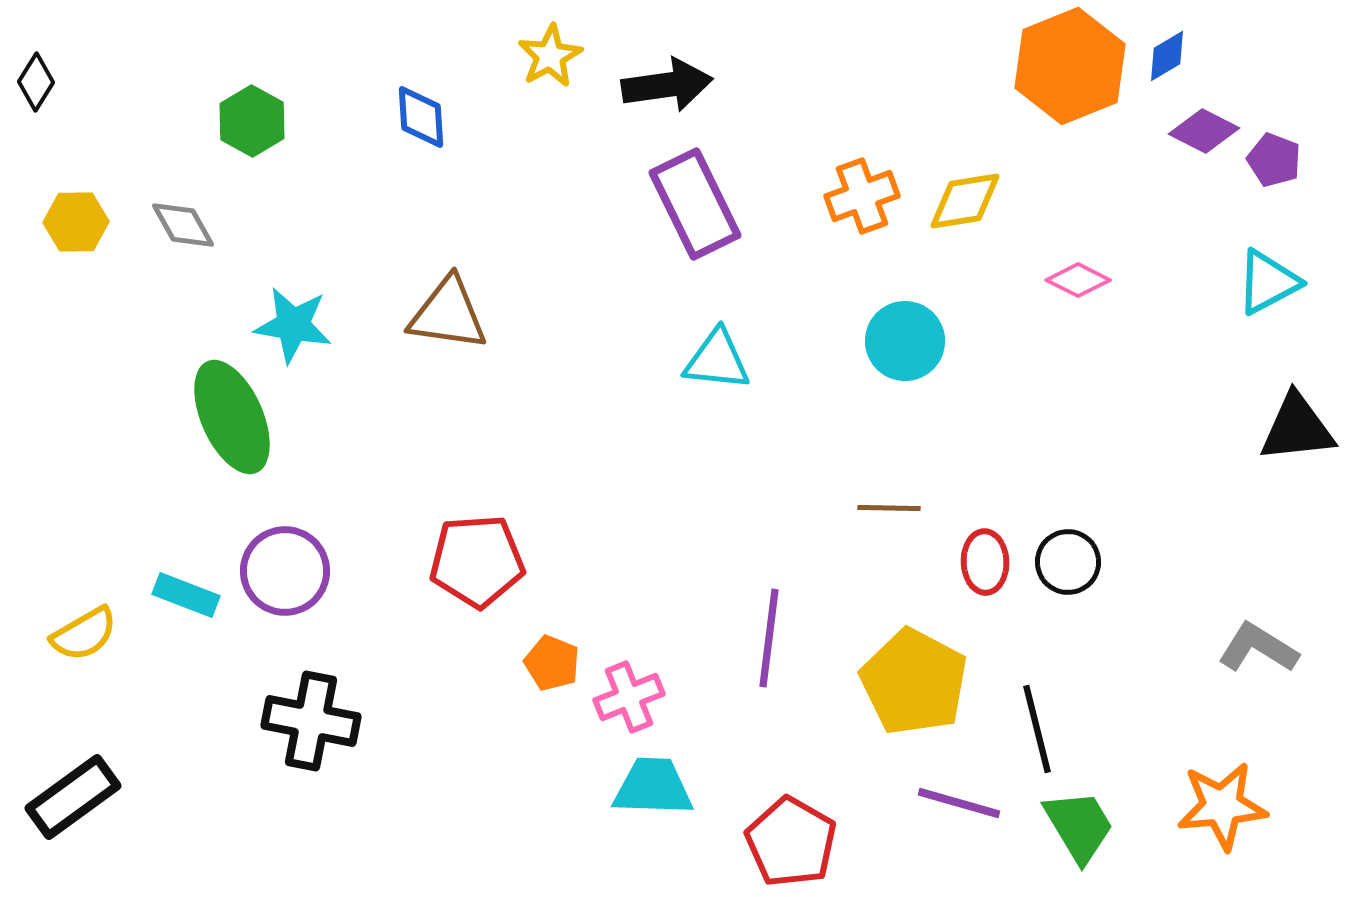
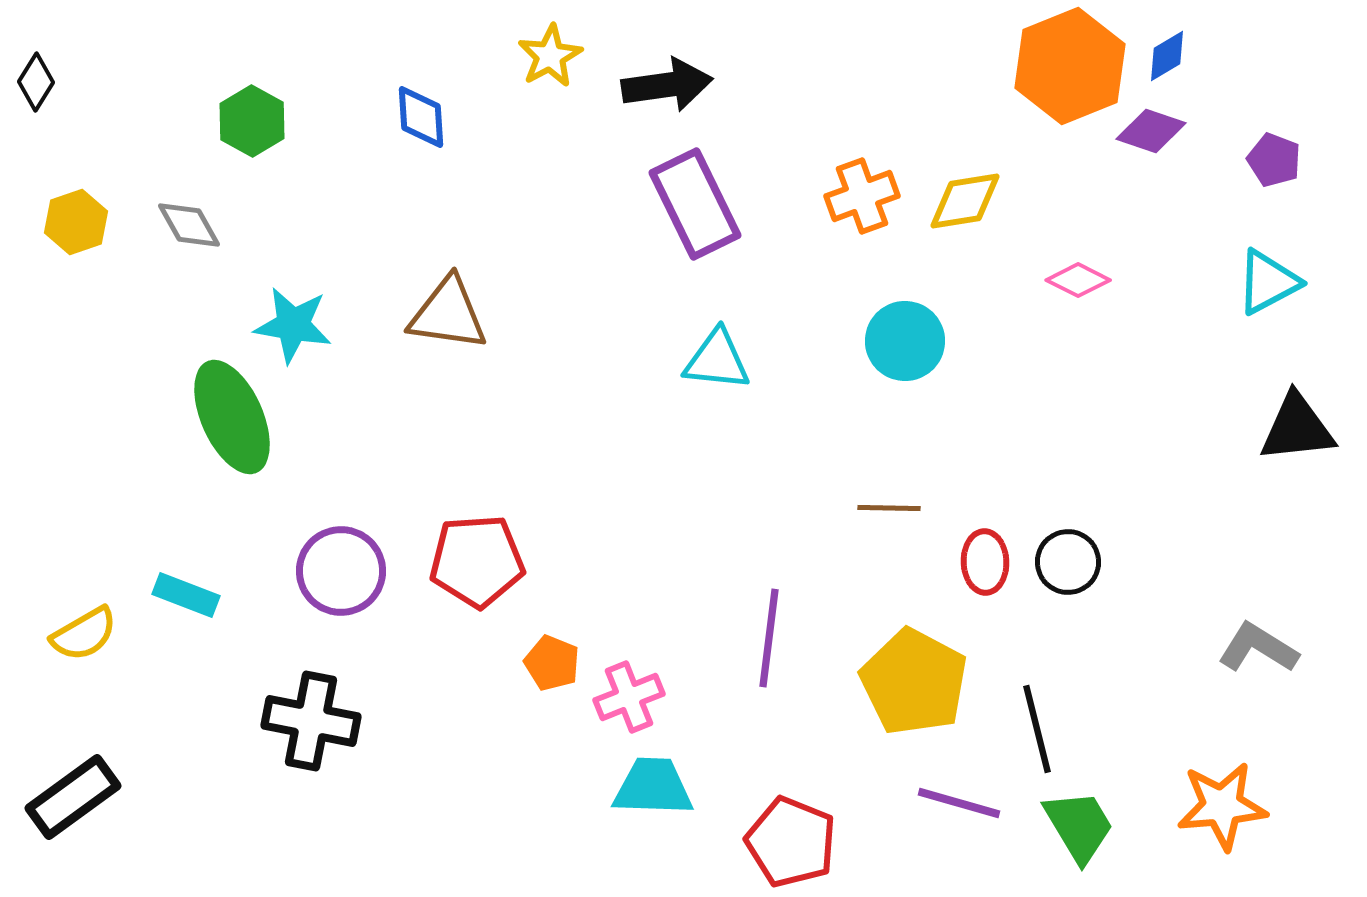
purple diamond at (1204, 131): moved 53 px left; rotated 8 degrees counterclockwise
yellow hexagon at (76, 222): rotated 18 degrees counterclockwise
gray diamond at (183, 225): moved 6 px right
purple circle at (285, 571): moved 56 px right
red pentagon at (791, 842): rotated 8 degrees counterclockwise
